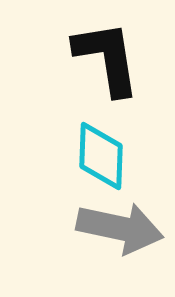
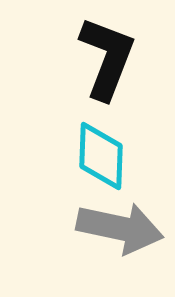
black L-shape: rotated 30 degrees clockwise
